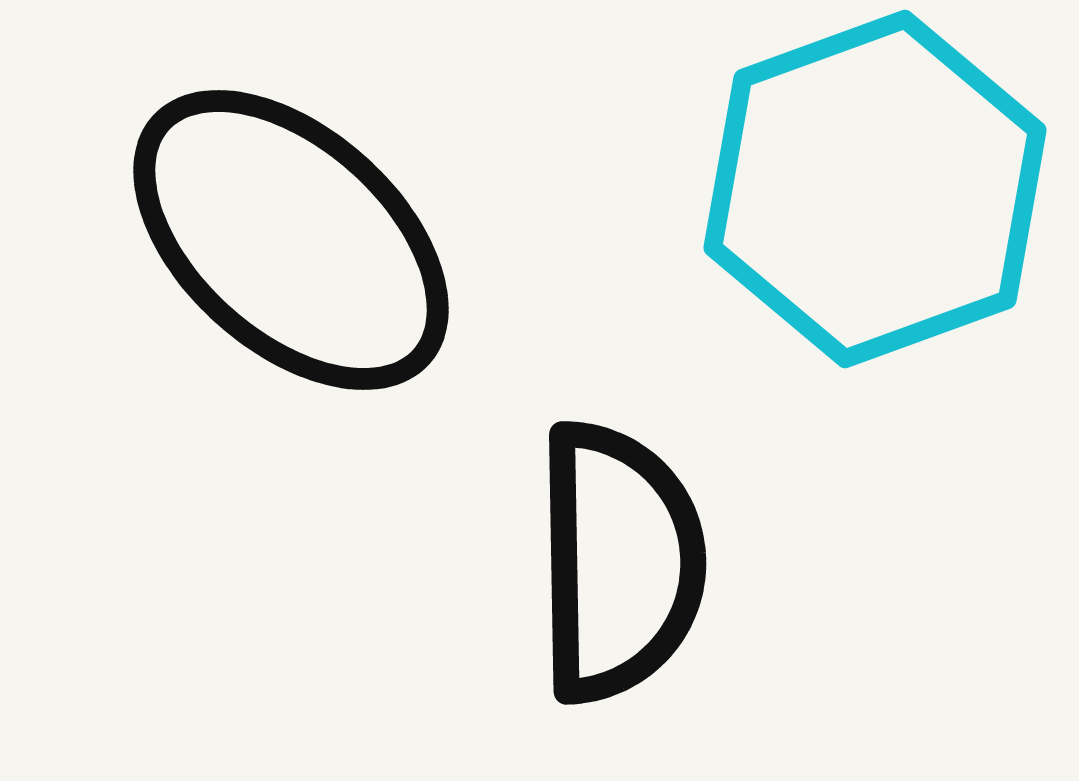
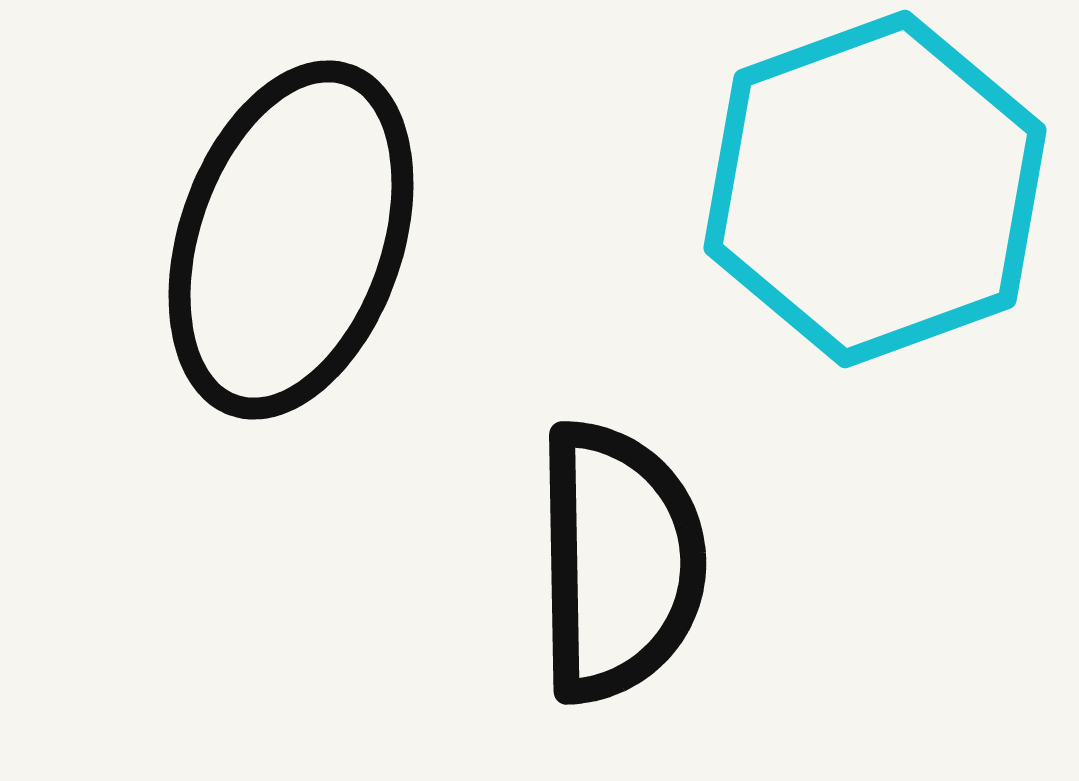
black ellipse: rotated 67 degrees clockwise
